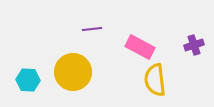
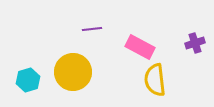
purple cross: moved 1 px right, 2 px up
cyan hexagon: rotated 20 degrees counterclockwise
